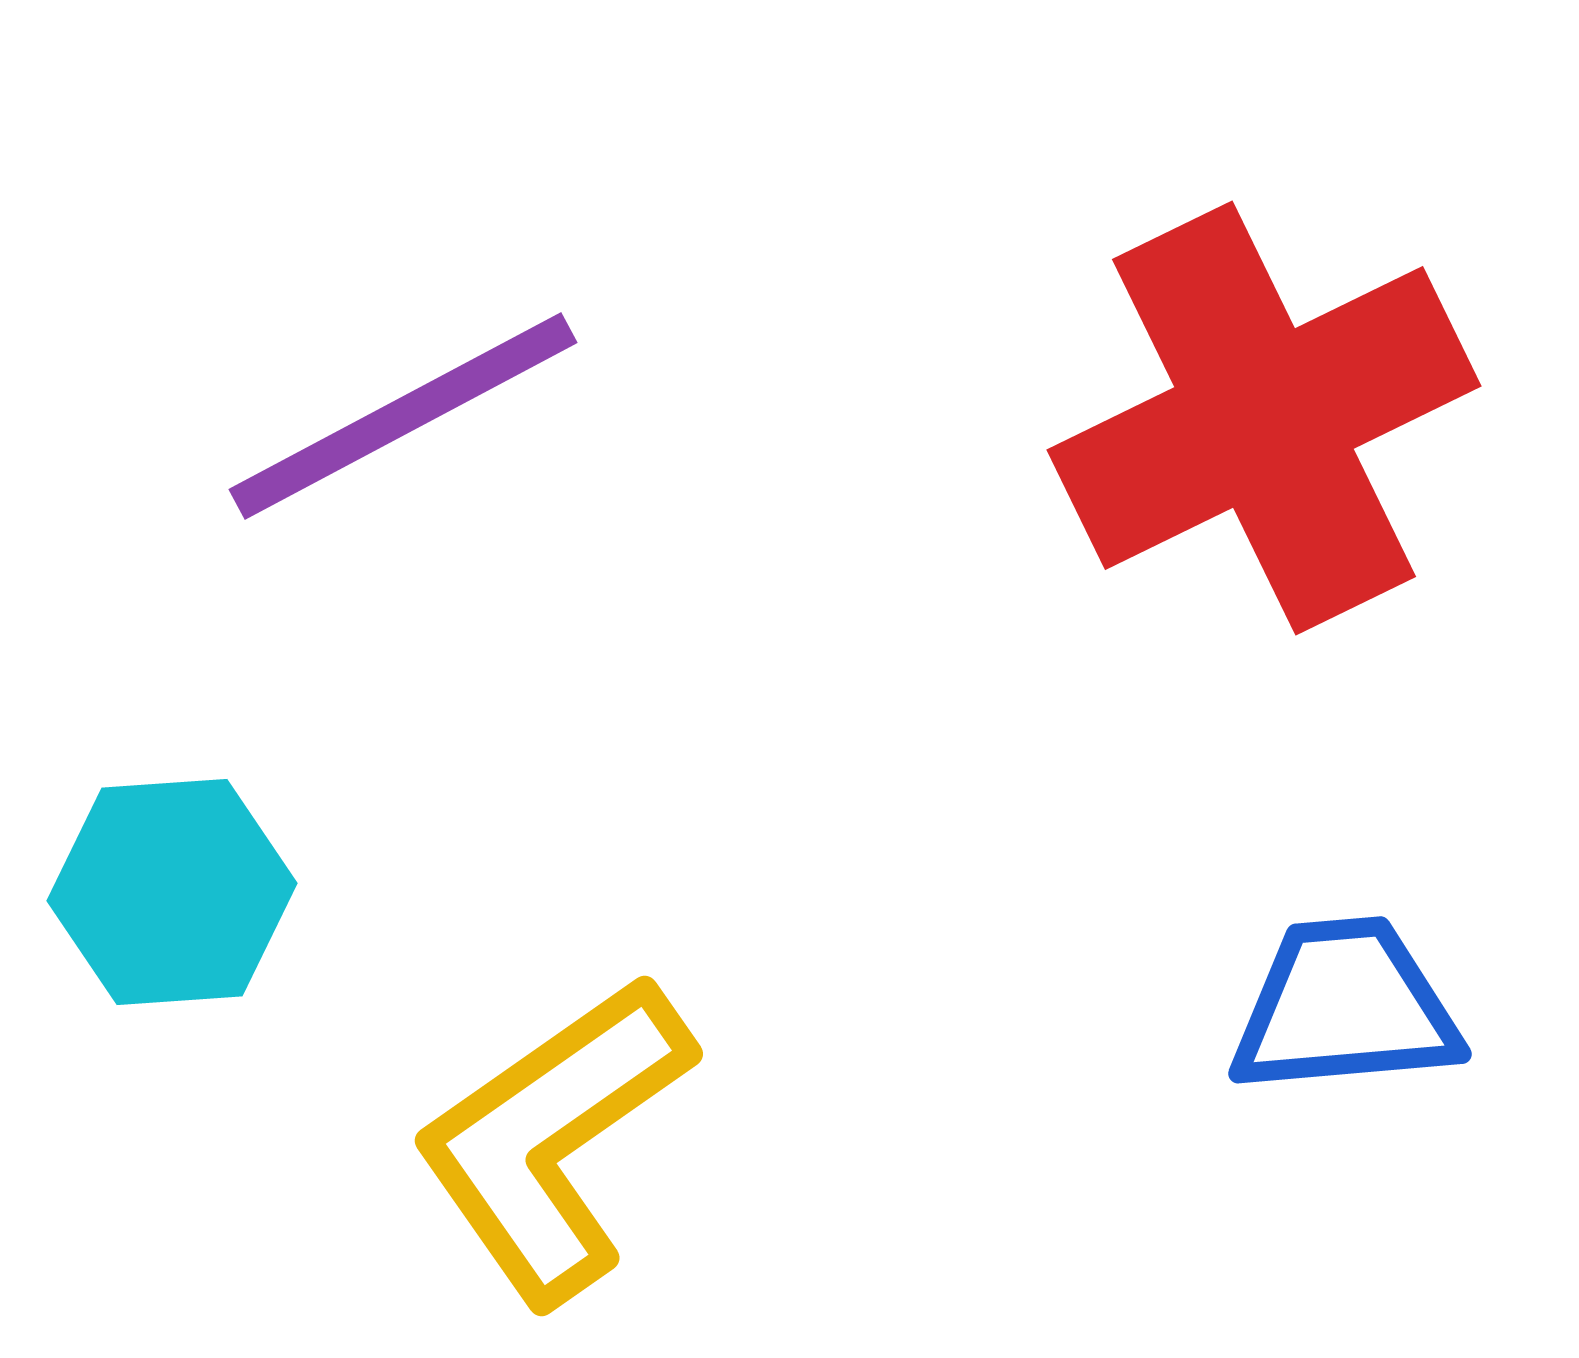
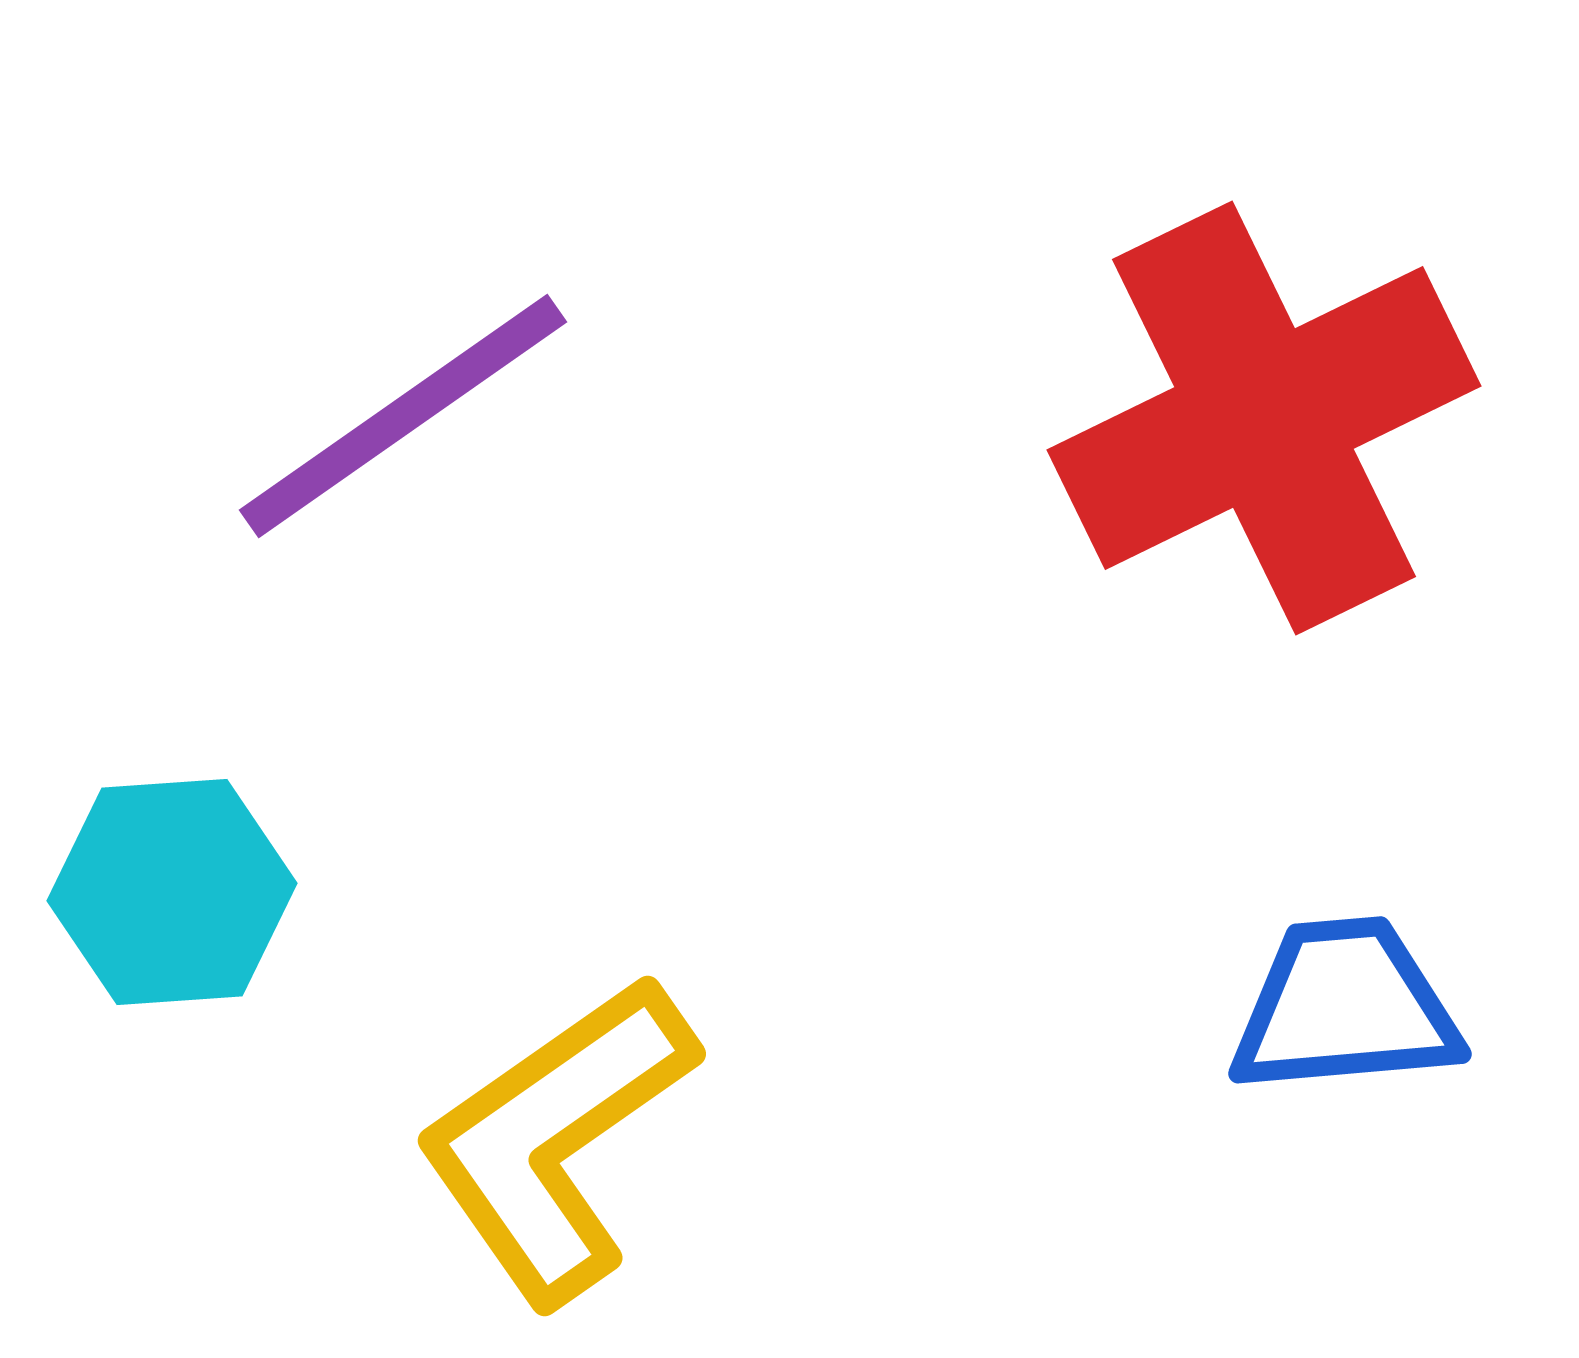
purple line: rotated 7 degrees counterclockwise
yellow L-shape: moved 3 px right
